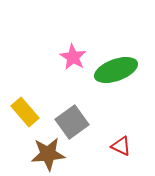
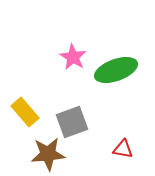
gray square: rotated 16 degrees clockwise
red triangle: moved 2 px right, 3 px down; rotated 15 degrees counterclockwise
